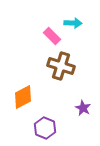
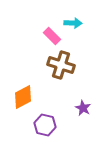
brown cross: moved 1 px up
purple hexagon: moved 3 px up; rotated 10 degrees counterclockwise
